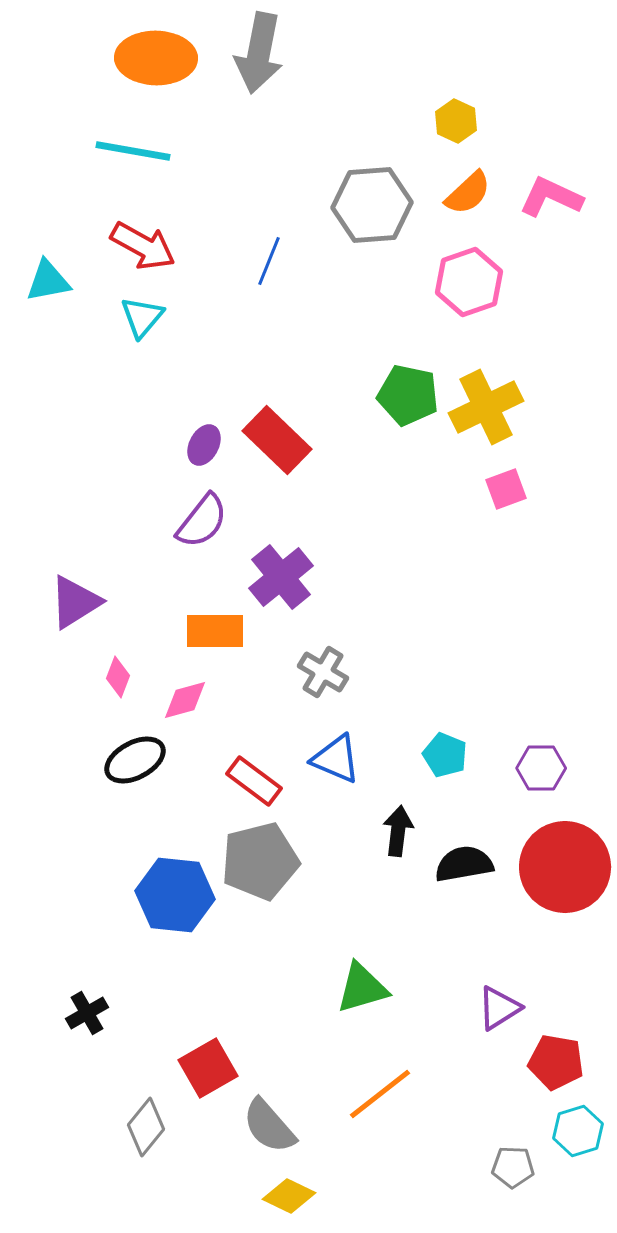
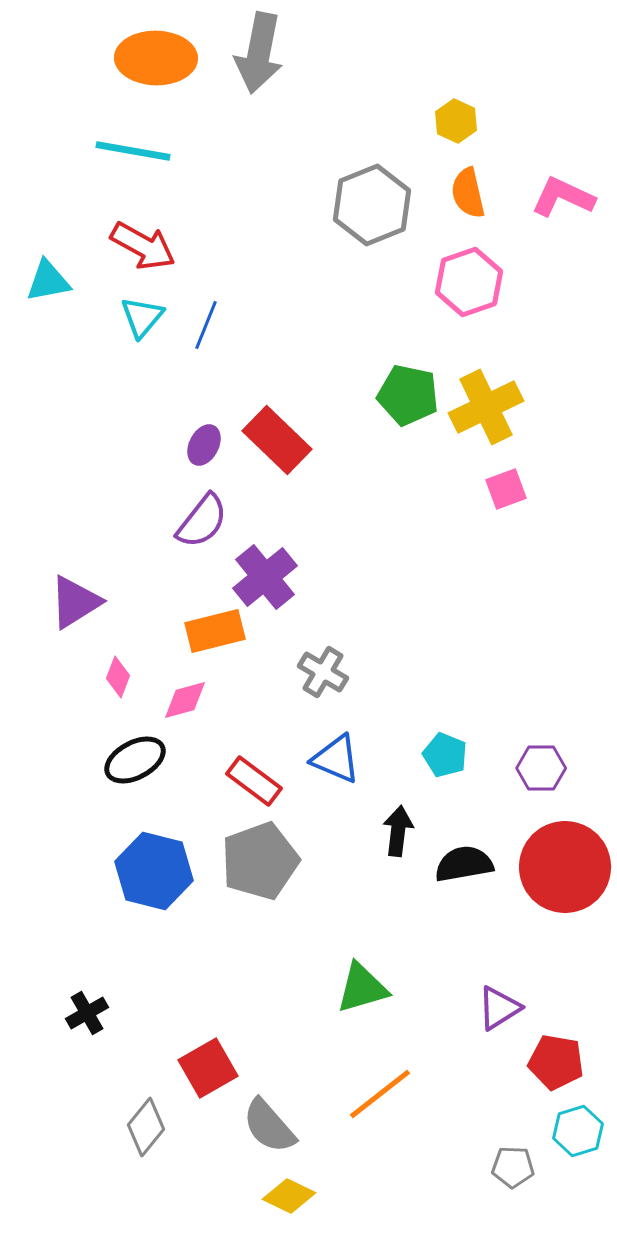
orange semicircle at (468, 193): rotated 120 degrees clockwise
pink L-shape at (551, 197): moved 12 px right
gray hexagon at (372, 205): rotated 18 degrees counterclockwise
blue line at (269, 261): moved 63 px left, 64 px down
purple cross at (281, 577): moved 16 px left
orange rectangle at (215, 631): rotated 14 degrees counterclockwise
gray pentagon at (260, 861): rotated 6 degrees counterclockwise
blue hexagon at (175, 895): moved 21 px left, 24 px up; rotated 8 degrees clockwise
